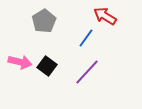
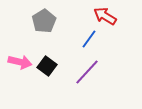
blue line: moved 3 px right, 1 px down
